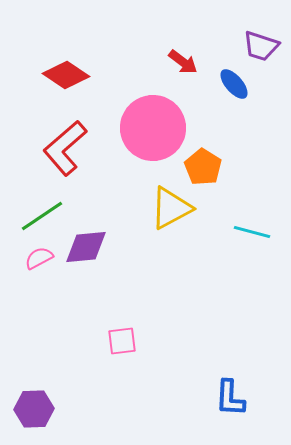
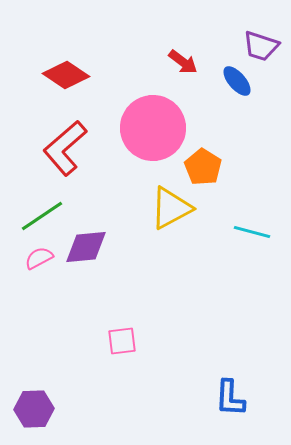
blue ellipse: moved 3 px right, 3 px up
